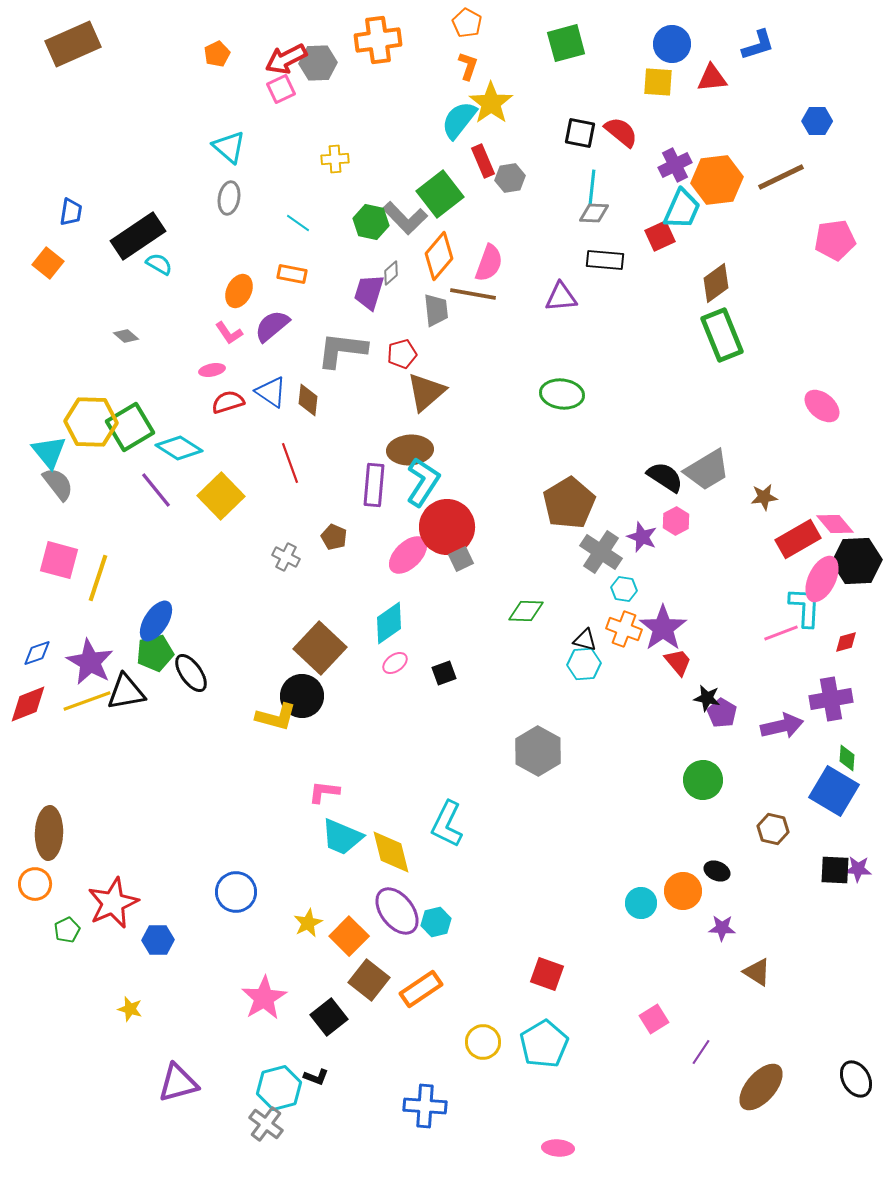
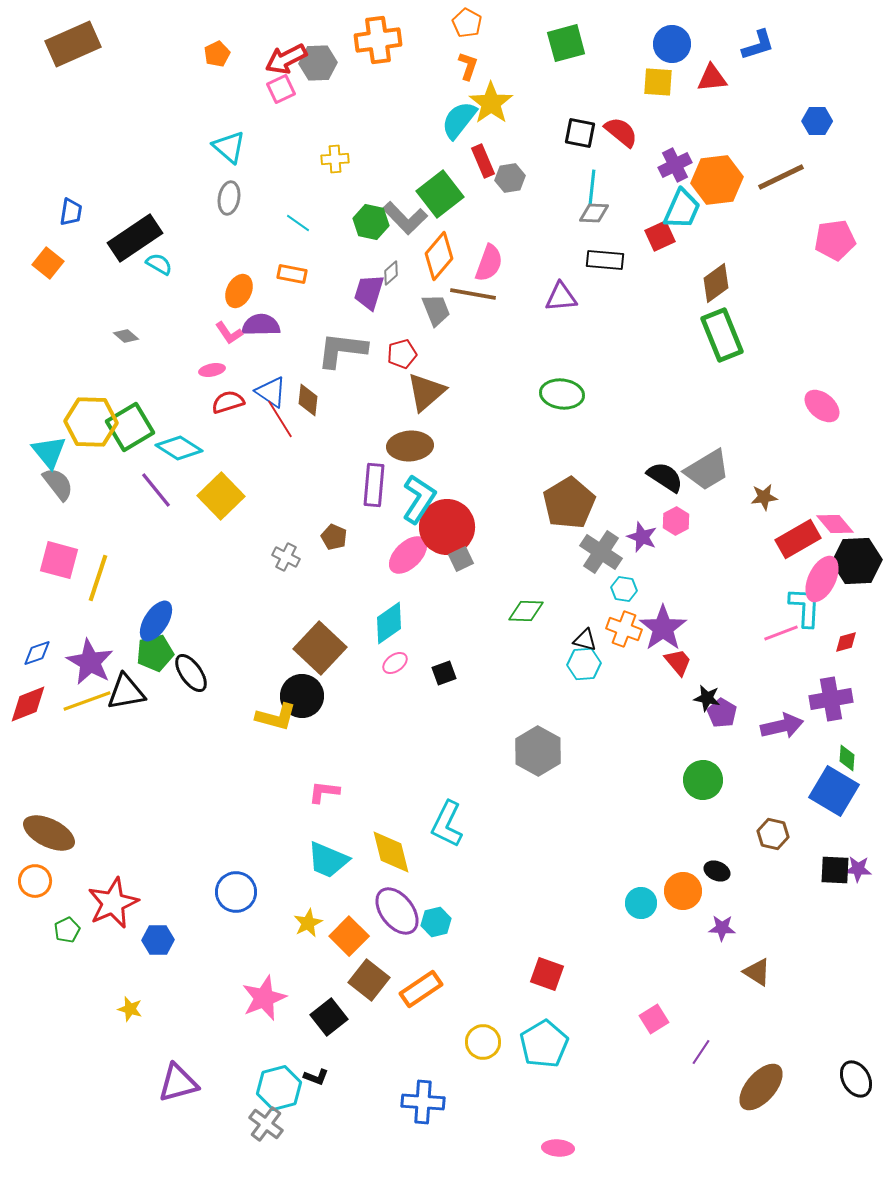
black rectangle at (138, 236): moved 3 px left, 2 px down
gray trapezoid at (436, 310): rotated 16 degrees counterclockwise
purple semicircle at (272, 326): moved 11 px left, 1 px up; rotated 39 degrees clockwise
brown ellipse at (410, 450): moved 4 px up
red line at (290, 463): moved 10 px left, 44 px up; rotated 12 degrees counterclockwise
cyan L-shape at (423, 482): moved 4 px left, 17 px down
brown hexagon at (773, 829): moved 5 px down
brown ellipse at (49, 833): rotated 66 degrees counterclockwise
cyan trapezoid at (342, 837): moved 14 px left, 23 px down
orange circle at (35, 884): moved 3 px up
pink star at (264, 998): rotated 9 degrees clockwise
blue cross at (425, 1106): moved 2 px left, 4 px up
